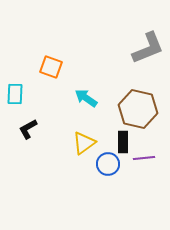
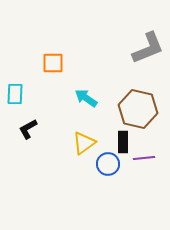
orange square: moved 2 px right, 4 px up; rotated 20 degrees counterclockwise
